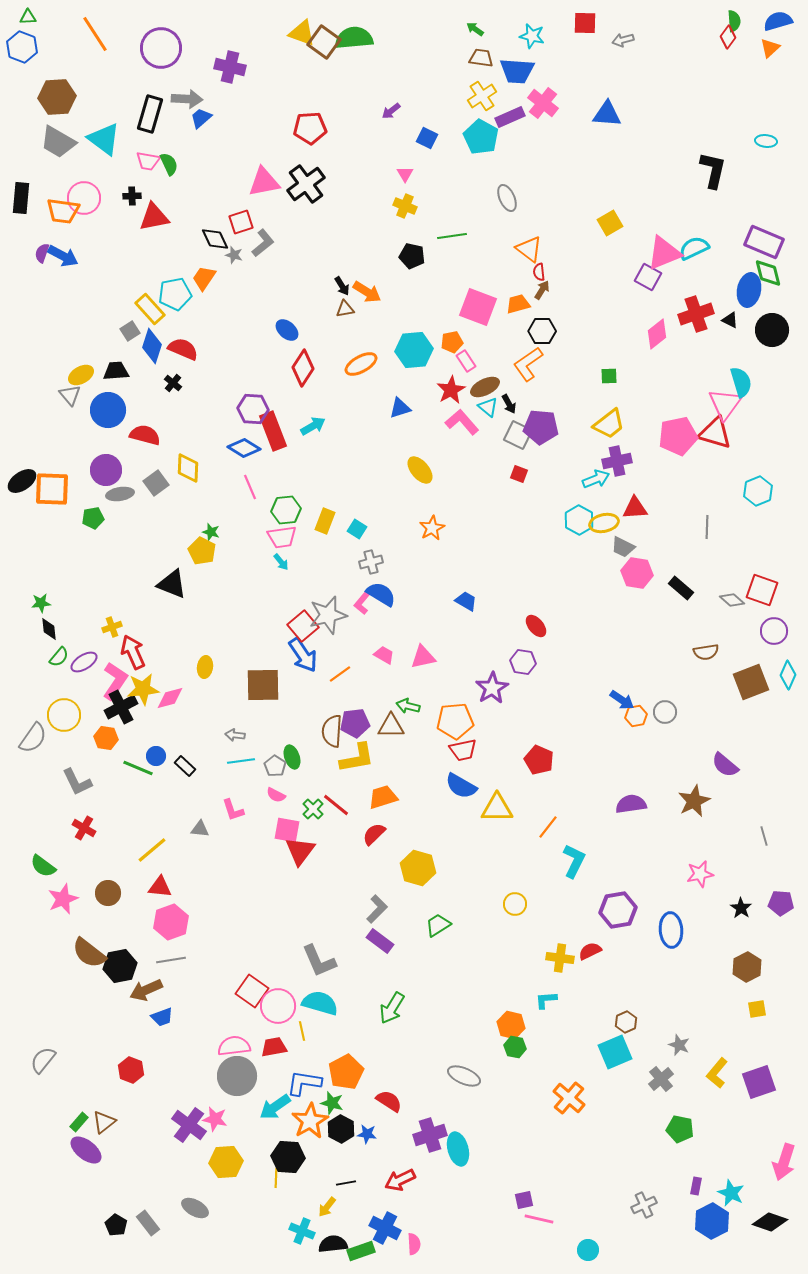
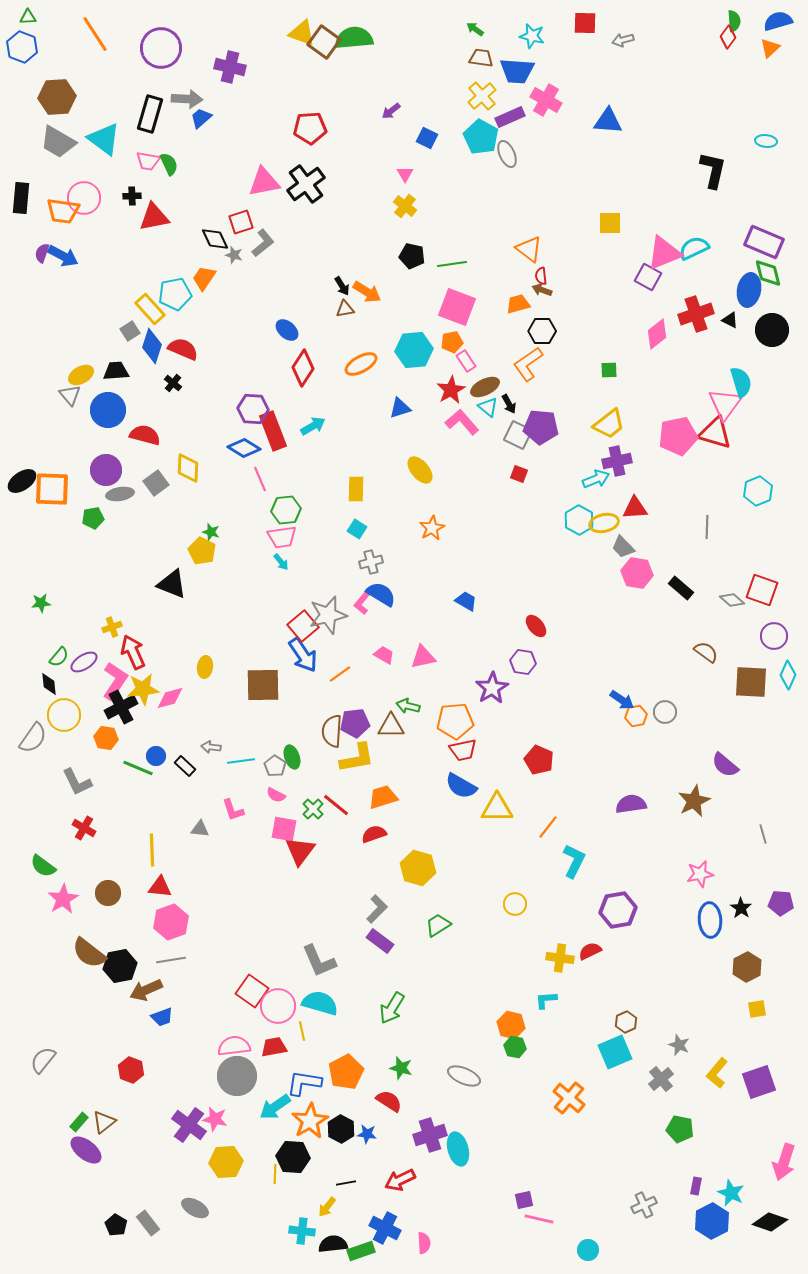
yellow cross at (482, 96): rotated 8 degrees counterclockwise
pink cross at (543, 103): moved 3 px right, 3 px up; rotated 8 degrees counterclockwise
blue triangle at (607, 114): moved 1 px right, 7 px down
gray ellipse at (507, 198): moved 44 px up
yellow cross at (405, 206): rotated 15 degrees clockwise
yellow square at (610, 223): rotated 30 degrees clockwise
green line at (452, 236): moved 28 px down
red semicircle at (539, 272): moved 2 px right, 4 px down
brown arrow at (542, 290): rotated 102 degrees counterclockwise
pink square at (478, 307): moved 21 px left
green square at (609, 376): moved 6 px up
pink line at (250, 487): moved 10 px right, 8 px up
yellow rectangle at (325, 521): moved 31 px right, 32 px up; rotated 20 degrees counterclockwise
gray trapezoid at (623, 547): rotated 20 degrees clockwise
black diamond at (49, 629): moved 55 px down
purple circle at (774, 631): moved 5 px down
brown semicircle at (706, 652): rotated 135 degrees counterclockwise
brown square at (751, 682): rotated 24 degrees clockwise
gray arrow at (235, 735): moved 24 px left, 12 px down
pink square at (287, 830): moved 3 px left, 1 px up
red semicircle at (374, 834): rotated 25 degrees clockwise
gray line at (764, 836): moved 1 px left, 2 px up
yellow line at (152, 850): rotated 52 degrees counterclockwise
pink star at (63, 899): rotated 8 degrees counterclockwise
blue ellipse at (671, 930): moved 39 px right, 10 px up
green star at (332, 1103): moved 69 px right, 35 px up
black hexagon at (288, 1157): moved 5 px right
yellow line at (276, 1178): moved 1 px left, 4 px up
cyan cross at (302, 1231): rotated 15 degrees counterclockwise
pink semicircle at (414, 1244): moved 10 px right, 1 px up
